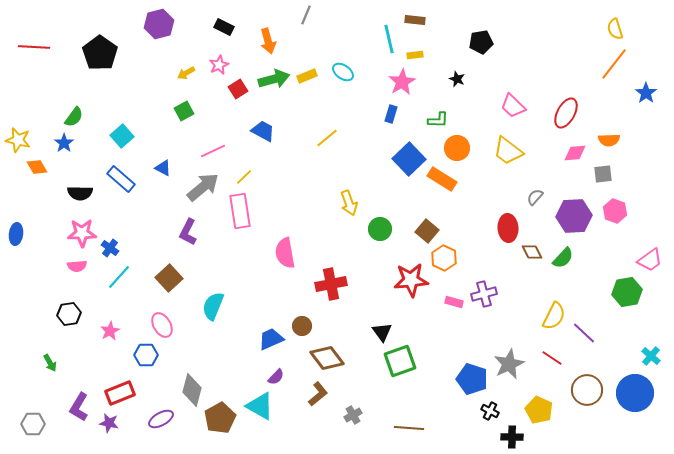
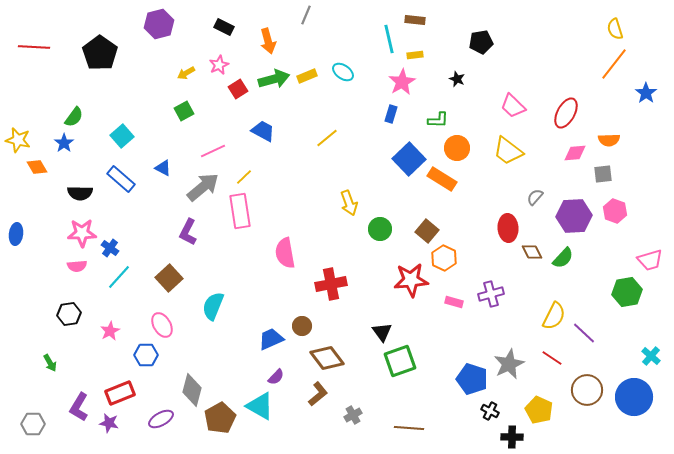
pink trapezoid at (650, 260): rotated 20 degrees clockwise
purple cross at (484, 294): moved 7 px right
blue circle at (635, 393): moved 1 px left, 4 px down
